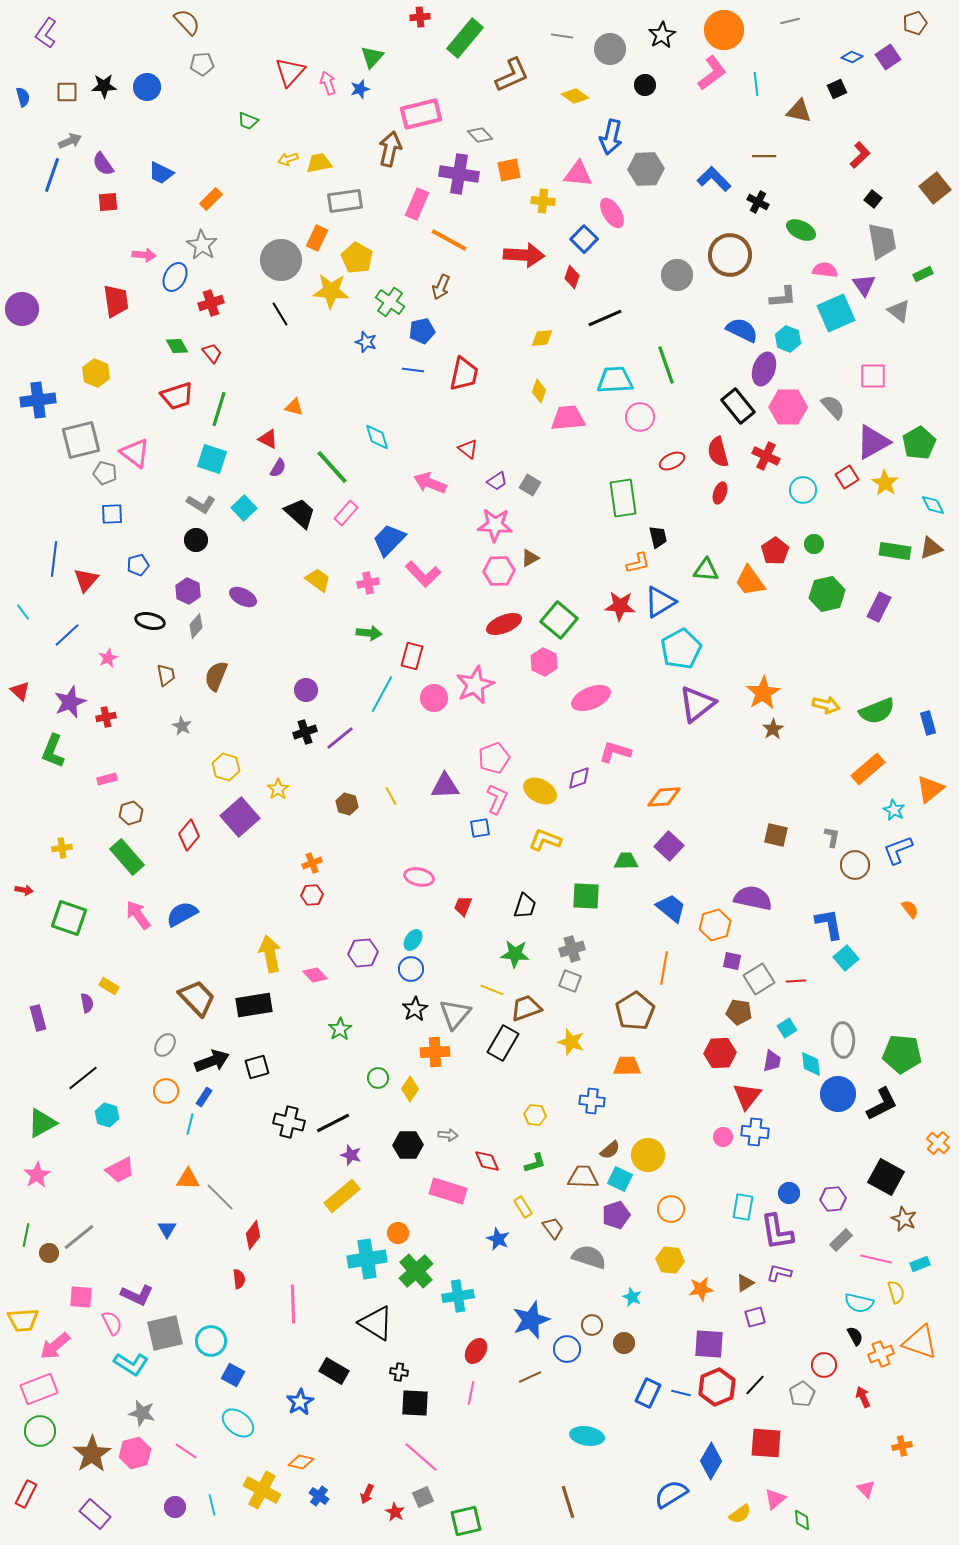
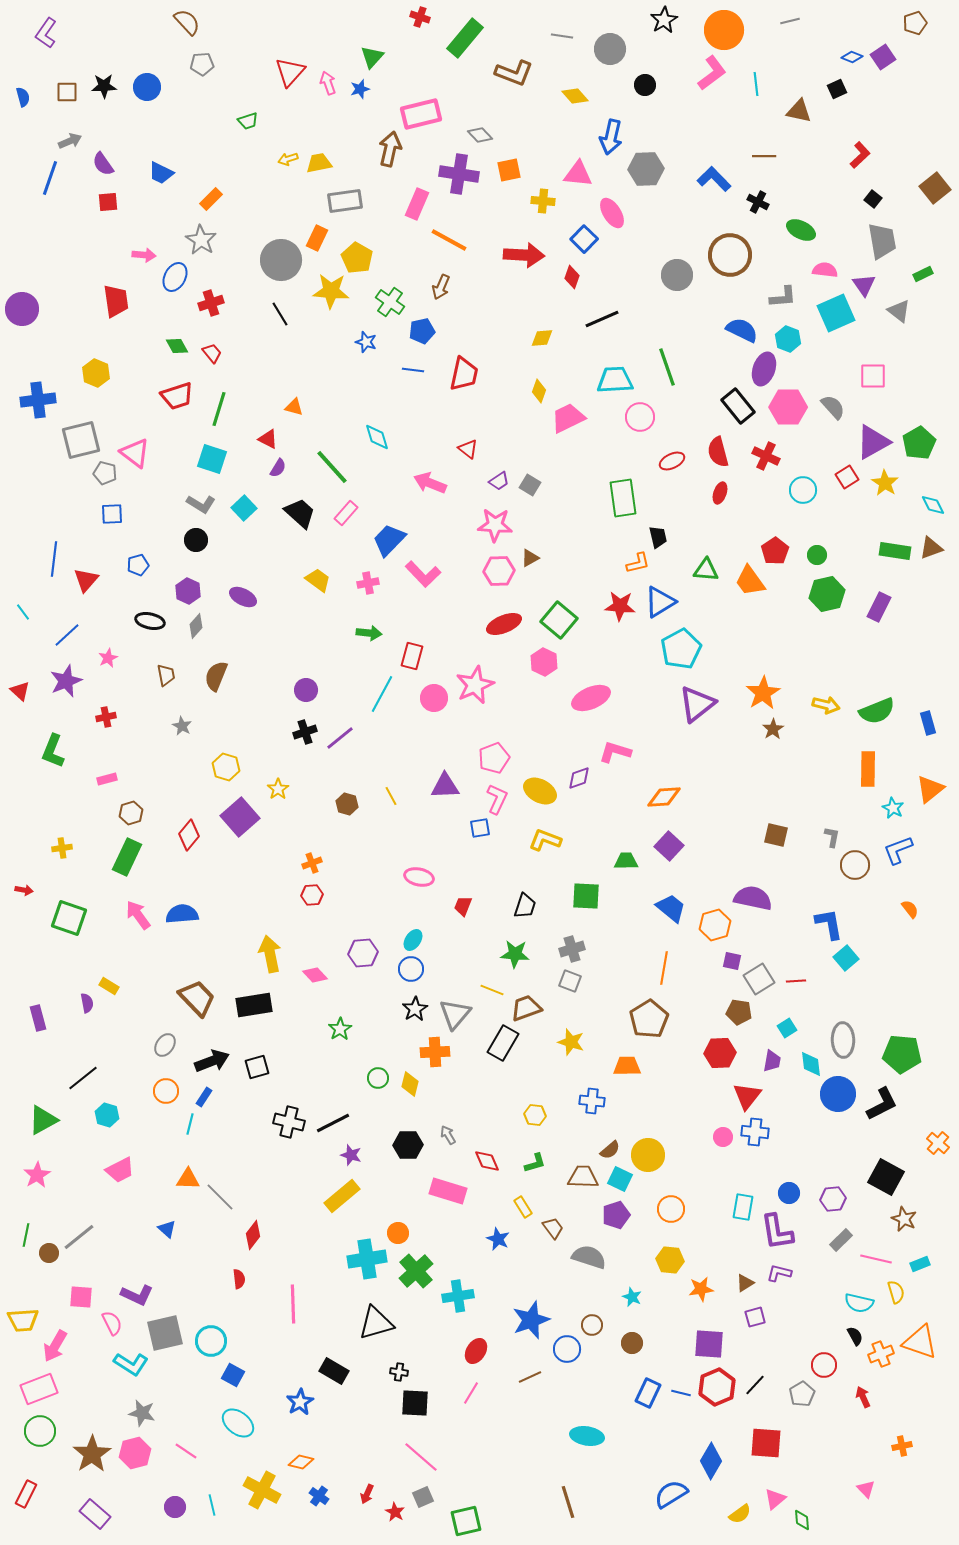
red cross at (420, 17): rotated 24 degrees clockwise
black star at (662, 35): moved 2 px right, 15 px up
purple square at (888, 57): moved 5 px left
brown L-shape at (512, 75): moved 2 px right, 2 px up; rotated 45 degrees clockwise
yellow diamond at (575, 96): rotated 12 degrees clockwise
green trapezoid at (248, 121): rotated 40 degrees counterclockwise
blue line at (52, 175): moved 2 px left, 3 px down
gray star at (202, 245): moved 1 px left, 5 px up
black line at (605, 318): moved 3 px left, 1 px down
green line at (666, 365): moved 1 px right, 2 px down
pink trapezoid at (568, 418): rotated 21 degrees counterclockwise
purple trapezoid at (497, 481): moved 2 px right
green circle at (814, 544): moved 3 px right, 11 px down
purple star at (70, 702): moved 4 px left, 21 px up
orange rectangle at (868, 769): rotated 48 degrees counterclockwise
cyan star at (894, 810): moved 1 px left, 2 px up
green rectangle at (127, 857): rotated 66 degrees clockwise
blue semicircle at (182, 914): rotated 24 degrees clockwise
brown pentagon at (635, 1011): moved 14 px right, 8 px down
yellow diamond at (410, 1089): moved 5 px up; rotated 20 degrees counterclockwise
green triangle at (42, 1123): moved 1 px right, 3 px up
gray arrow at (448, 1135): rotated 126 degrees counterclockwise
blue triangle at (167, 1229): rotated 18 degrees counterclockwise
black triangle at (376, 1323): rotated 48 degrees counterclockwise
brown circle at (624, 1343): moved 8 px right
pink arrow at (55, 1346): rotated 20 degrees counterclockwise
pink line at (471, 1393): rotated 20 degrees clockwise
